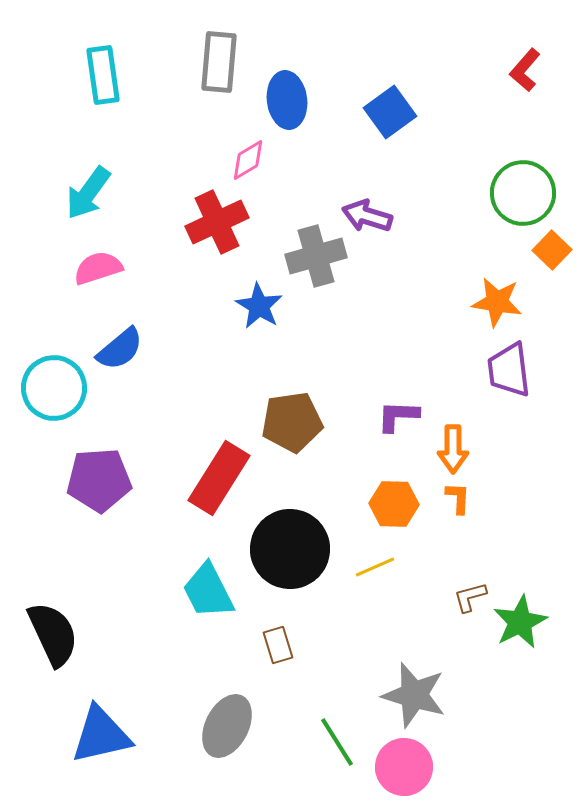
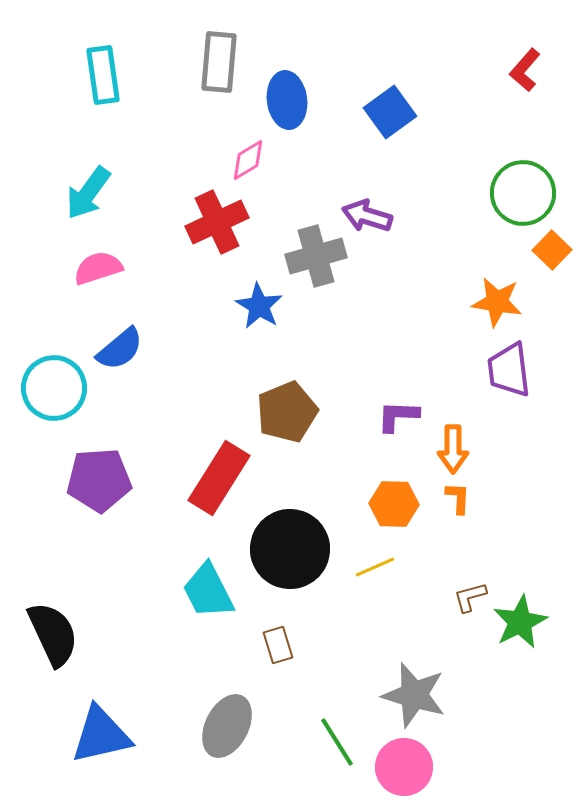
brown pentagon: moved 5 px left, 10 px up; rotated 14 degrees counterclockwise
